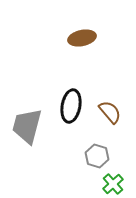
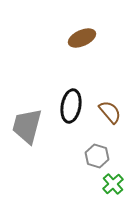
brown ellipse: rotated 12 degrees counterclockwise
